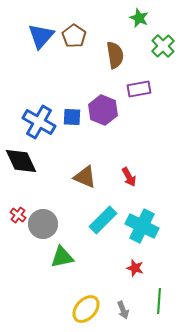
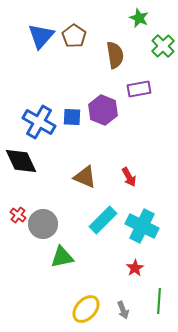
red star: rotated 24 degrees clockwise
